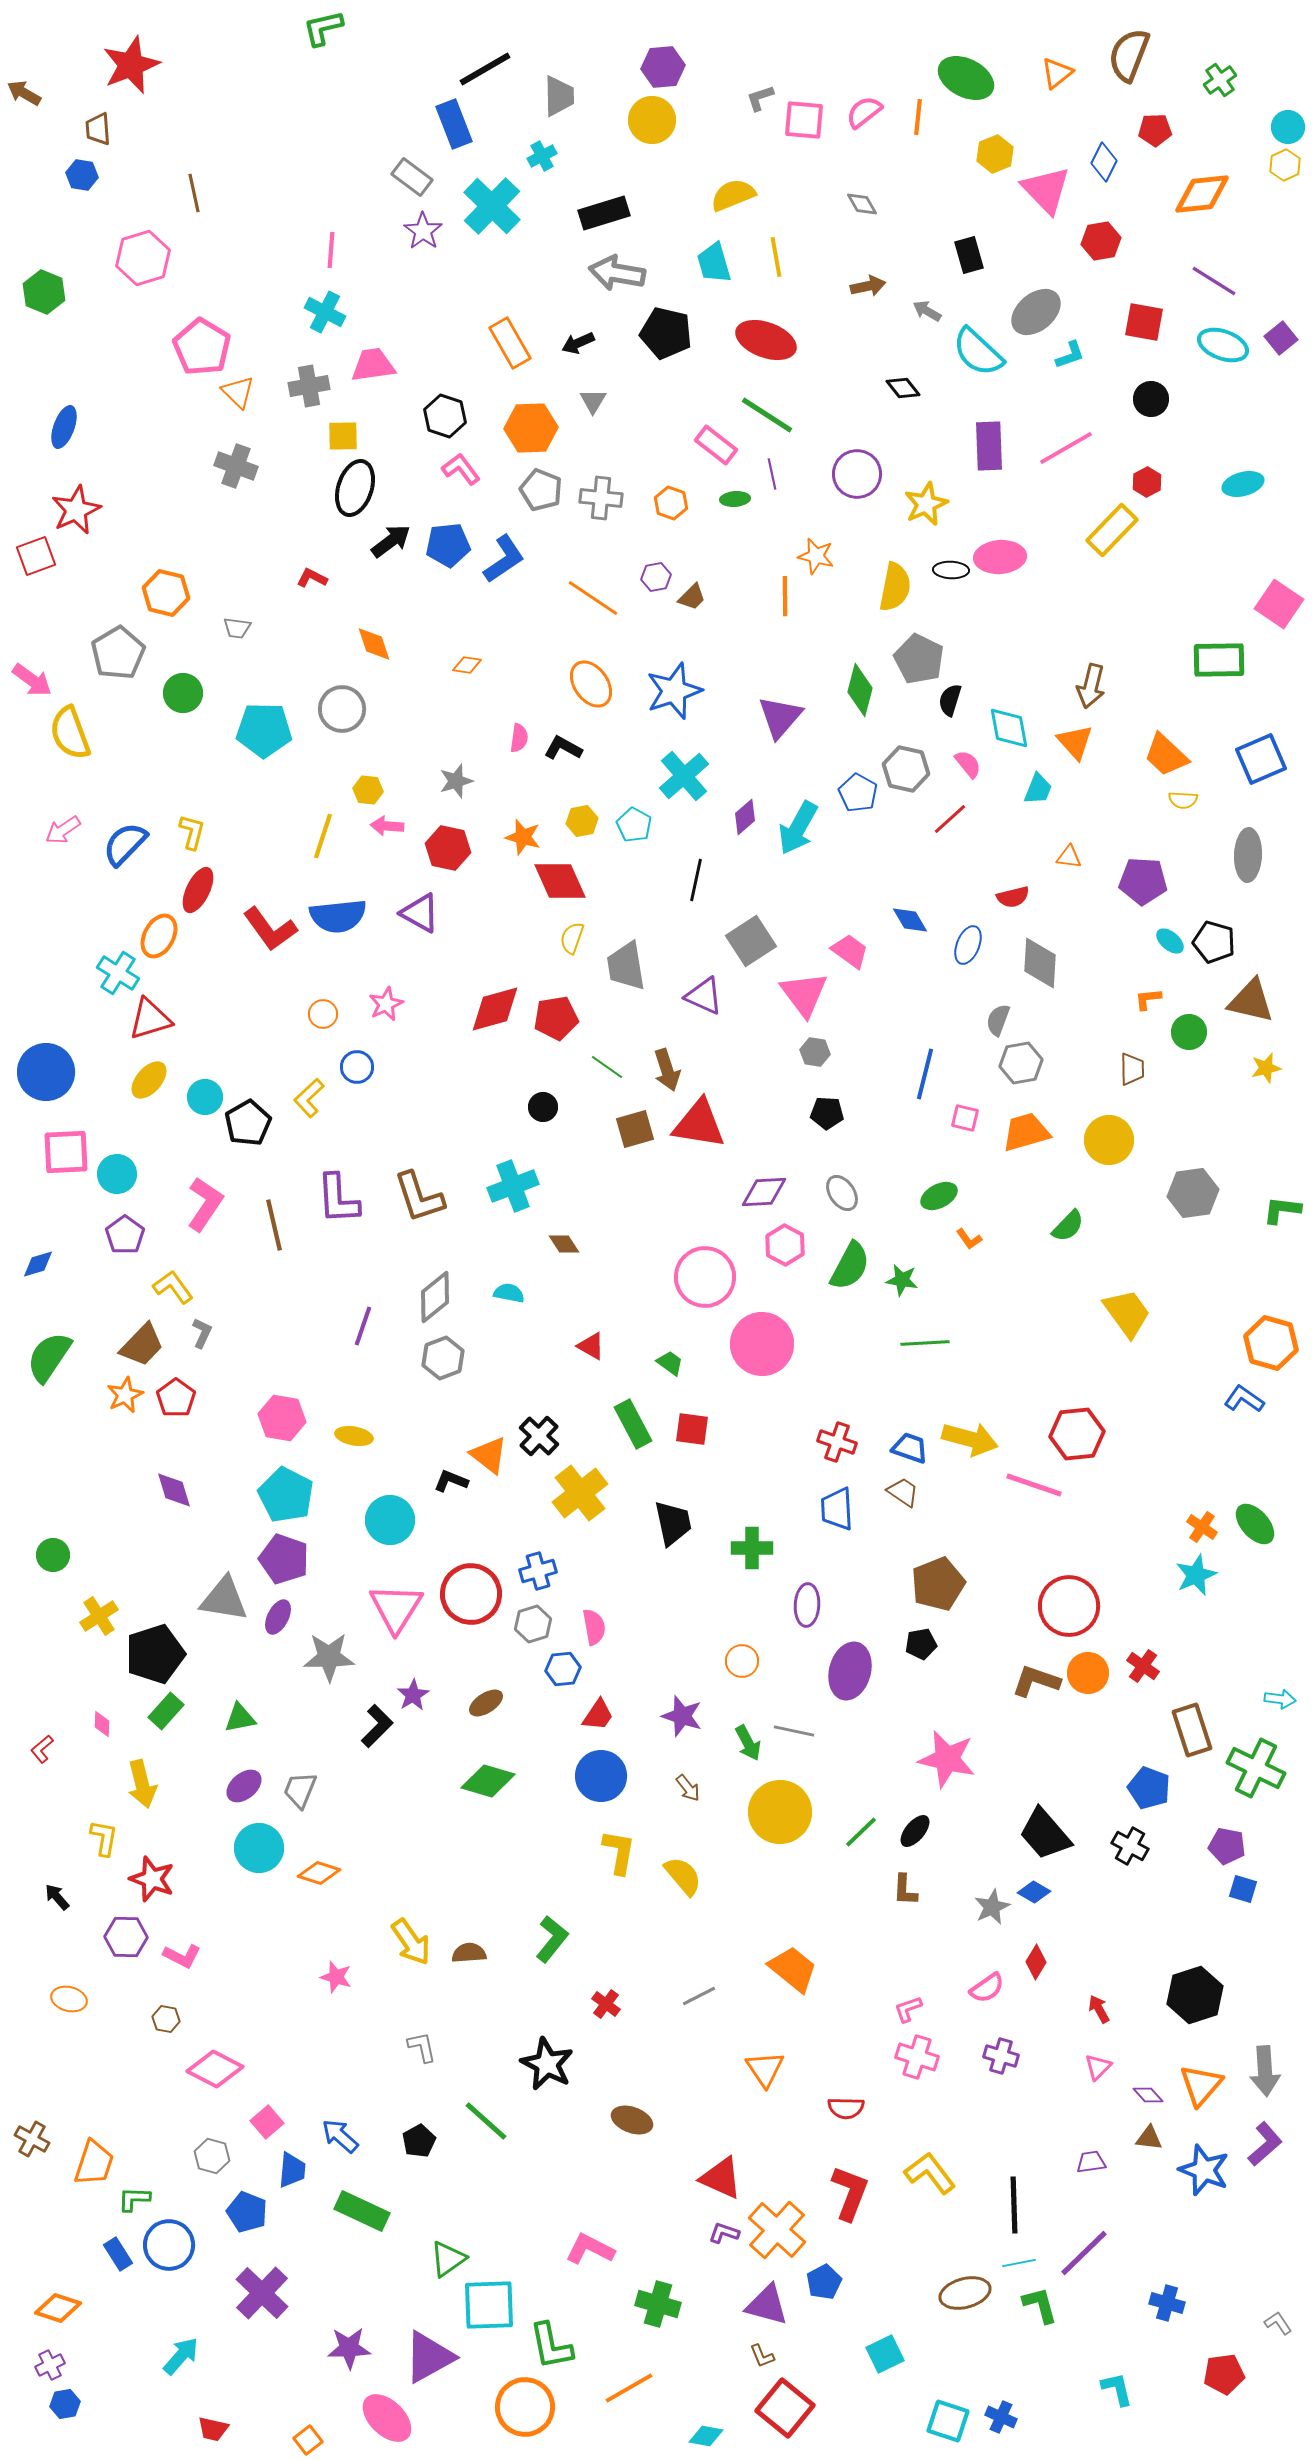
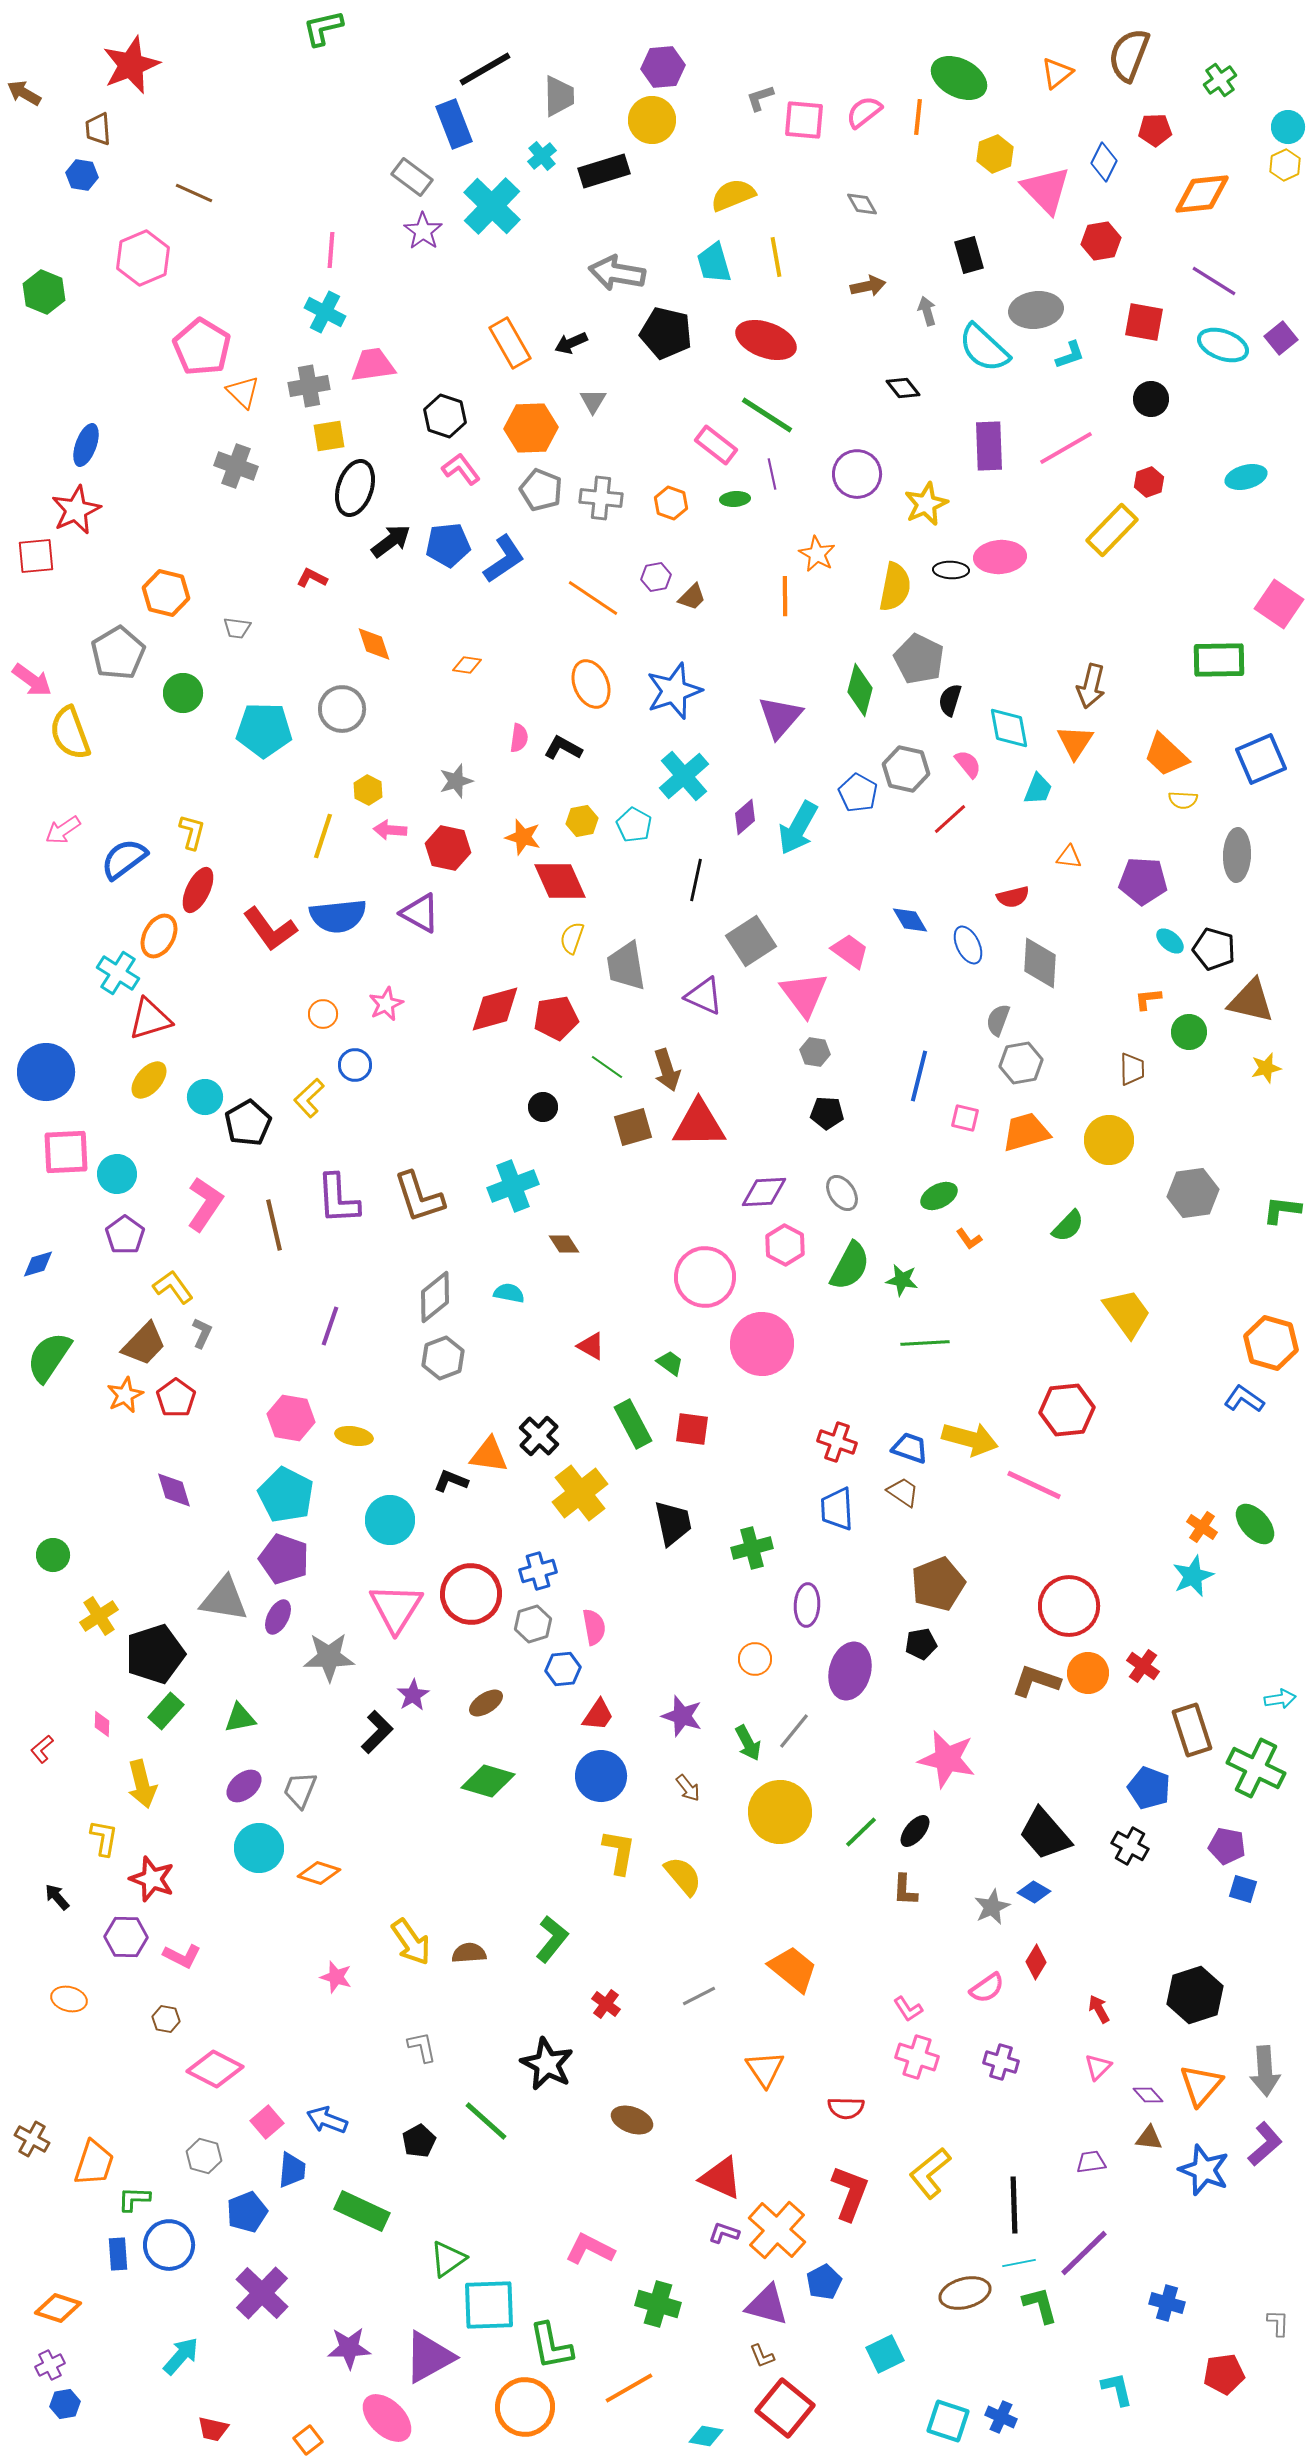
green ellipse at (966, 78): moved 7 px left
cyan cross at (542, 156): rotated 12 degrees counterclockwise
brown line at (194, 193): rotated 54 degrees counterclockwise
black rectangle at (604, 213): moved 42 px up
pink hexagon at (143, 258): rotated 6 degrees counterclockwise
gray arrow at (927, 311): rotated 44 degrees clockwise
gray ellipse at (1036, 312): moved 2 px up; rotated 33 degrees clockwise
black arrow at (578, 343): moved 7 px left
cyan semicircle at (978, 352): moved 6 px right, 4 px up
orange triangle at (238, 392): moved 5 px right
blue ellipse at (64, 427): moved 22 px right, 18 px down
yellow square at (343, 436): moved 14 px left; rotated 8 degrees counterclockwise
red hexagon at (1147, 482): moved 2 px right; rotated 8 degrees clockwise
cyan ellipse at (1243, 484): moved 3 px right, 7 px up
red square at (36, 556): rotated 15 degrees clockwise
orange star at (816, 556): moved 1 px right, 2 px up; rotated 15 degrees clockwise
orange ellipse at (591, 684): rotated 12 degrees clockwise
orange triangle at (1075, 742): rotated 15 degrees clockwise
yellow hexagon at (368, 790): rotated 20 degrees clockwise
pink arrow at (387, 826): moved 3 px right, 4 px down
blue semicircle at (125, 844): moved 1 px left, 15 px down; rotated 9 degrees clockwise
gray ellipse at (1248, 855): moved 11 px left
black pentagon at (1214, 942): moved 7 px down
blue ellipse at (968, 945): rotated 48 degrees counterclockwise
blue circle at (357, 1067): moved 2 px left, 2 px up
blue line at (925, 1074): moved 6 px left, 2 px down
red triangle at (699, 1124): rotated 10 degrees counterclockwise
brown square at (635, 1129): moved 2 px left, 2 px up
purple line at (363, 1326): moved 33 px left
brown trapezoid at (142, 1345): moved 2 px right, 1 px up
pink hexagon at (282, 1418): moved 9 px right
red hexagon at (1077, 1434): moved 10 px left, 24 px up
orange triangle at (489, 1455): rotated 30 degrees counterclockwise
pink line at (1034, 1485): rotated 6 degrees clockwise
green cross at (752, 1548): rotated 15 degrees counterclockwise
cyan star at (1196, 1575): moved 3 px left, 1 px down
orange circle at (742, 1661): moved 13 px right, 2 px up
cyan arrow at (1280, 1699): rotated 16 degrees counterclockwise
black L-shape at (377, 1726): moved 6 px down
gray line at (794, 1731): rotated 63 degrees counterclockwise
pink L-shape at (908, 2009): rotated 104 degrees counterclockwise
purple cross at (1001, 2056): moved 6 px down
blue arrow at (340, 2136): moved 13 px left, 16 px up; rotated 21 degrees counterclockwise
gray hexagon at (212, 2156): moved 8 px left
yellow L-shape at (930, 2173): rotated 92 degrees counterclockwise
blue pentagon at (247, 2212): rotated 30 degrees clockwise
blue rectangle at (118, 2254): rotated 28 degrees clockwise
gray L-shape at (1278, 2323): rotated 36 degrees clockwise
